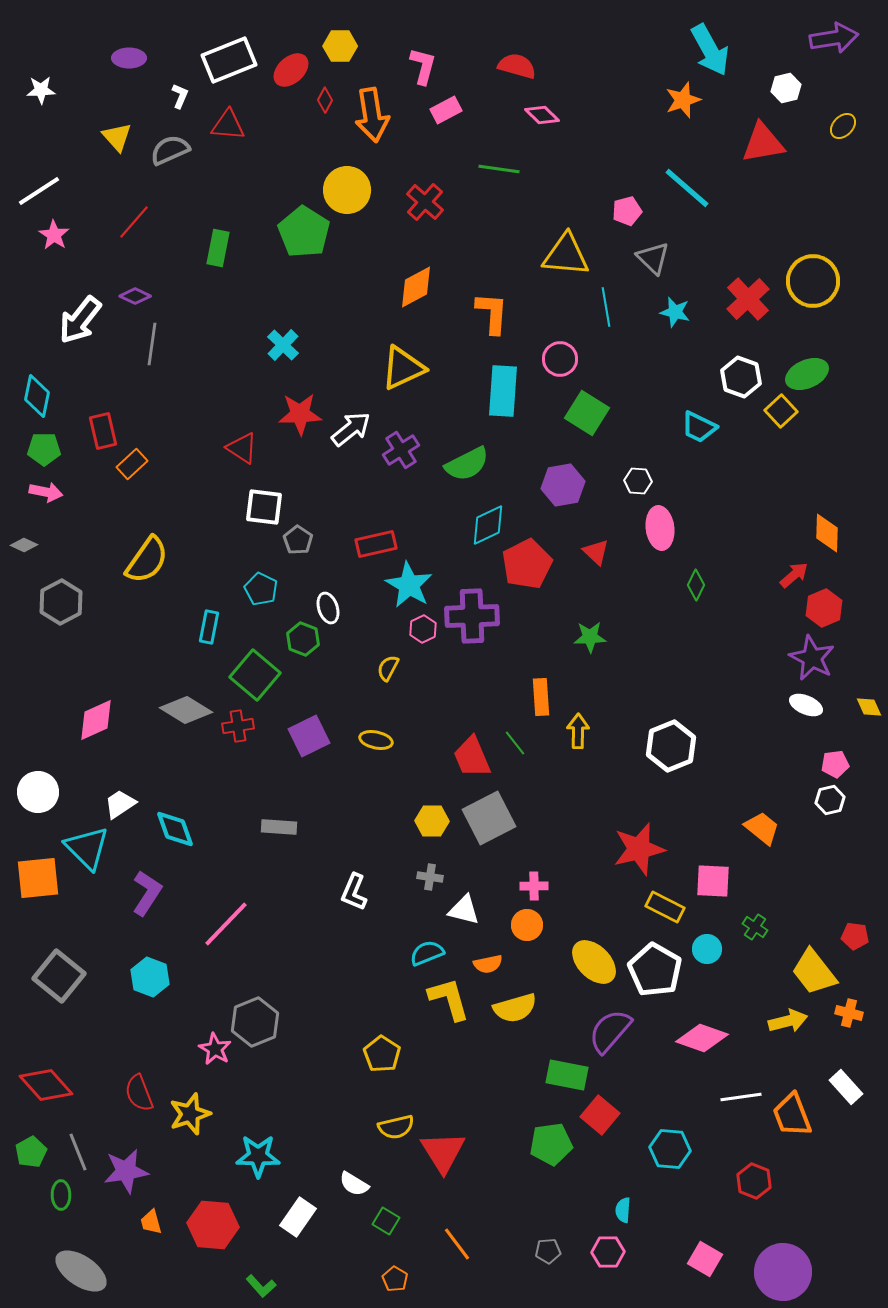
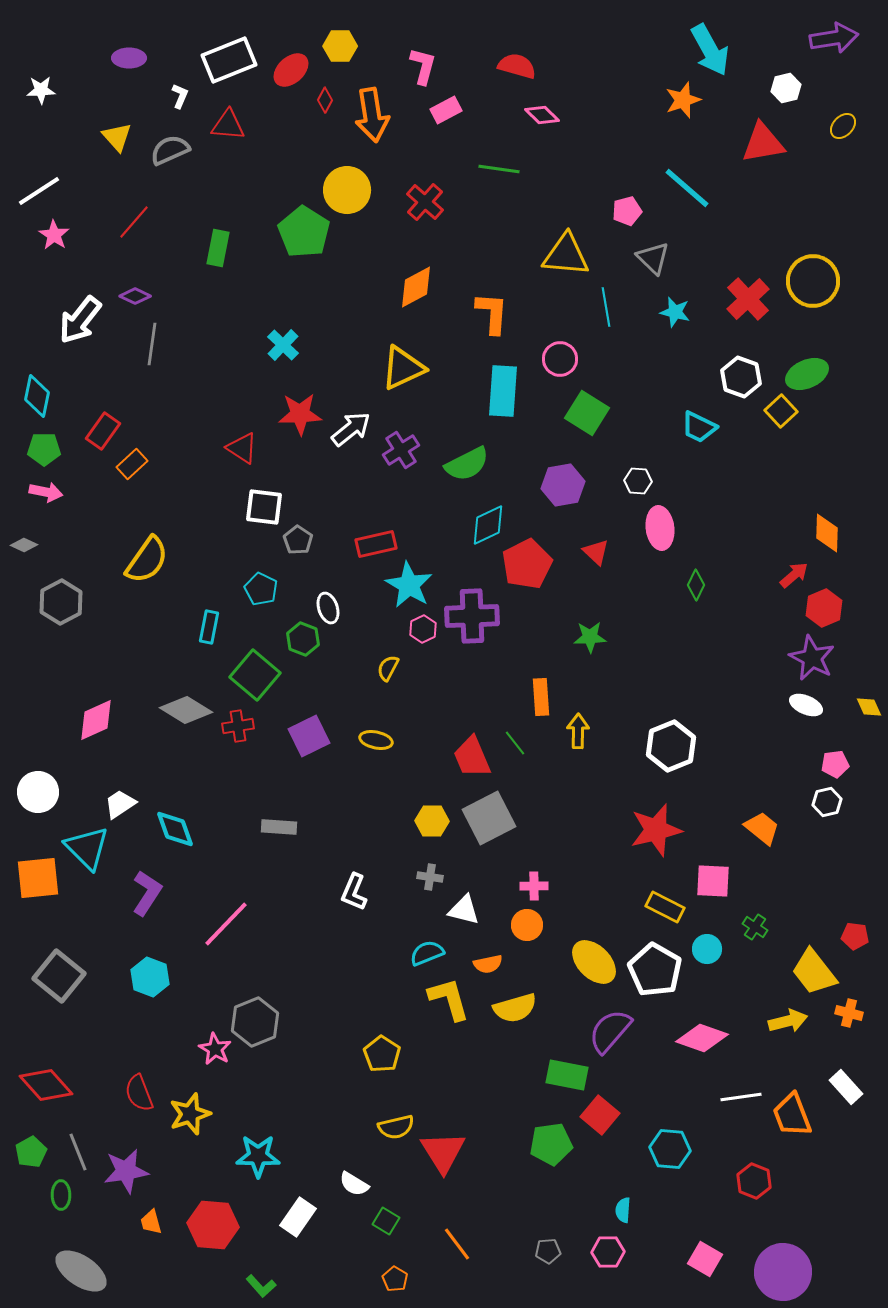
red rectangle at (103, 431): rotated 48 degrees clockwise
white hexagon at (830, 800): moved 3 px left, 2 px down
red star at (639, 849): moved 17 px right, 19 px up
